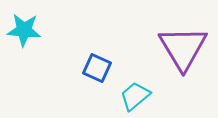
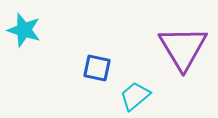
cyan star: rotated 12 degrees clockwise
blue square: rotated 12 degrees counterclockwise
